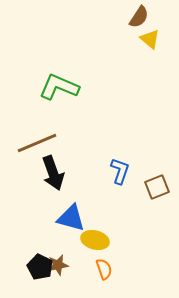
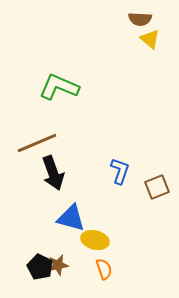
brown semicircle: moved 1 px right, 2 px down; rotated 60 degrees clockwise
